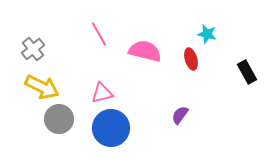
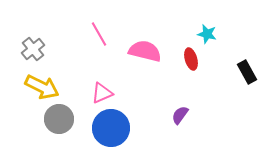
pink triangle: rotated 10 degrees counterclockwise
